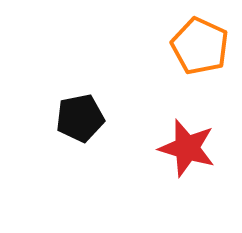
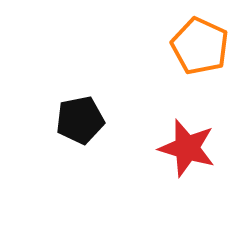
black pentagon: moved 2 px down
